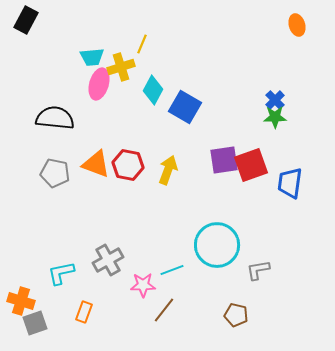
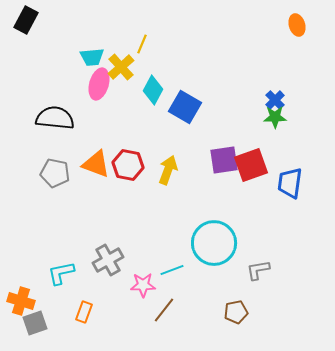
yellow cross: rotated 24 degrees counterclockwise
cyan circle: moved 3 px left, 2 px up
brown pentagon: moved 3 px up; rotated 25 degrees counterclockwise
